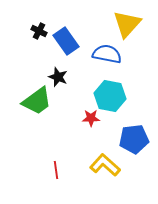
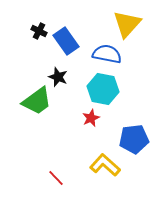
cyan hexagon: moved 7 px left, 7 px up
red star: rotated 24 degrees counterclockwise
red line: moved 8 px down; rotated 36 degrees counterclockwise
